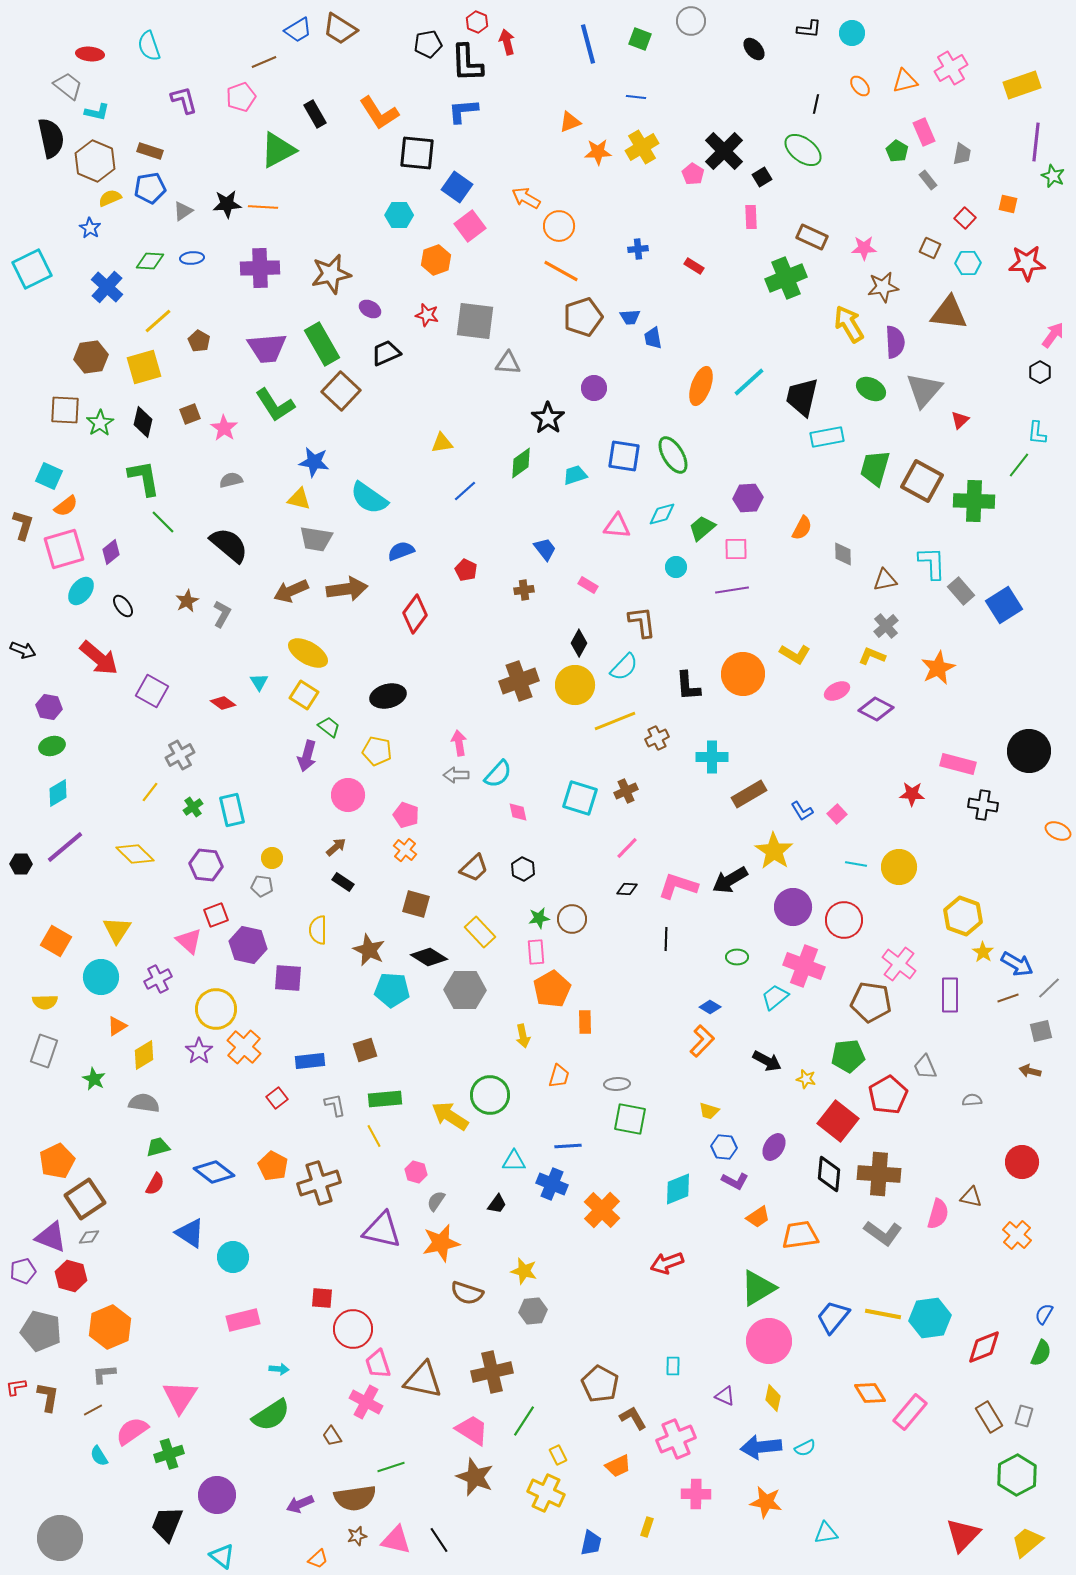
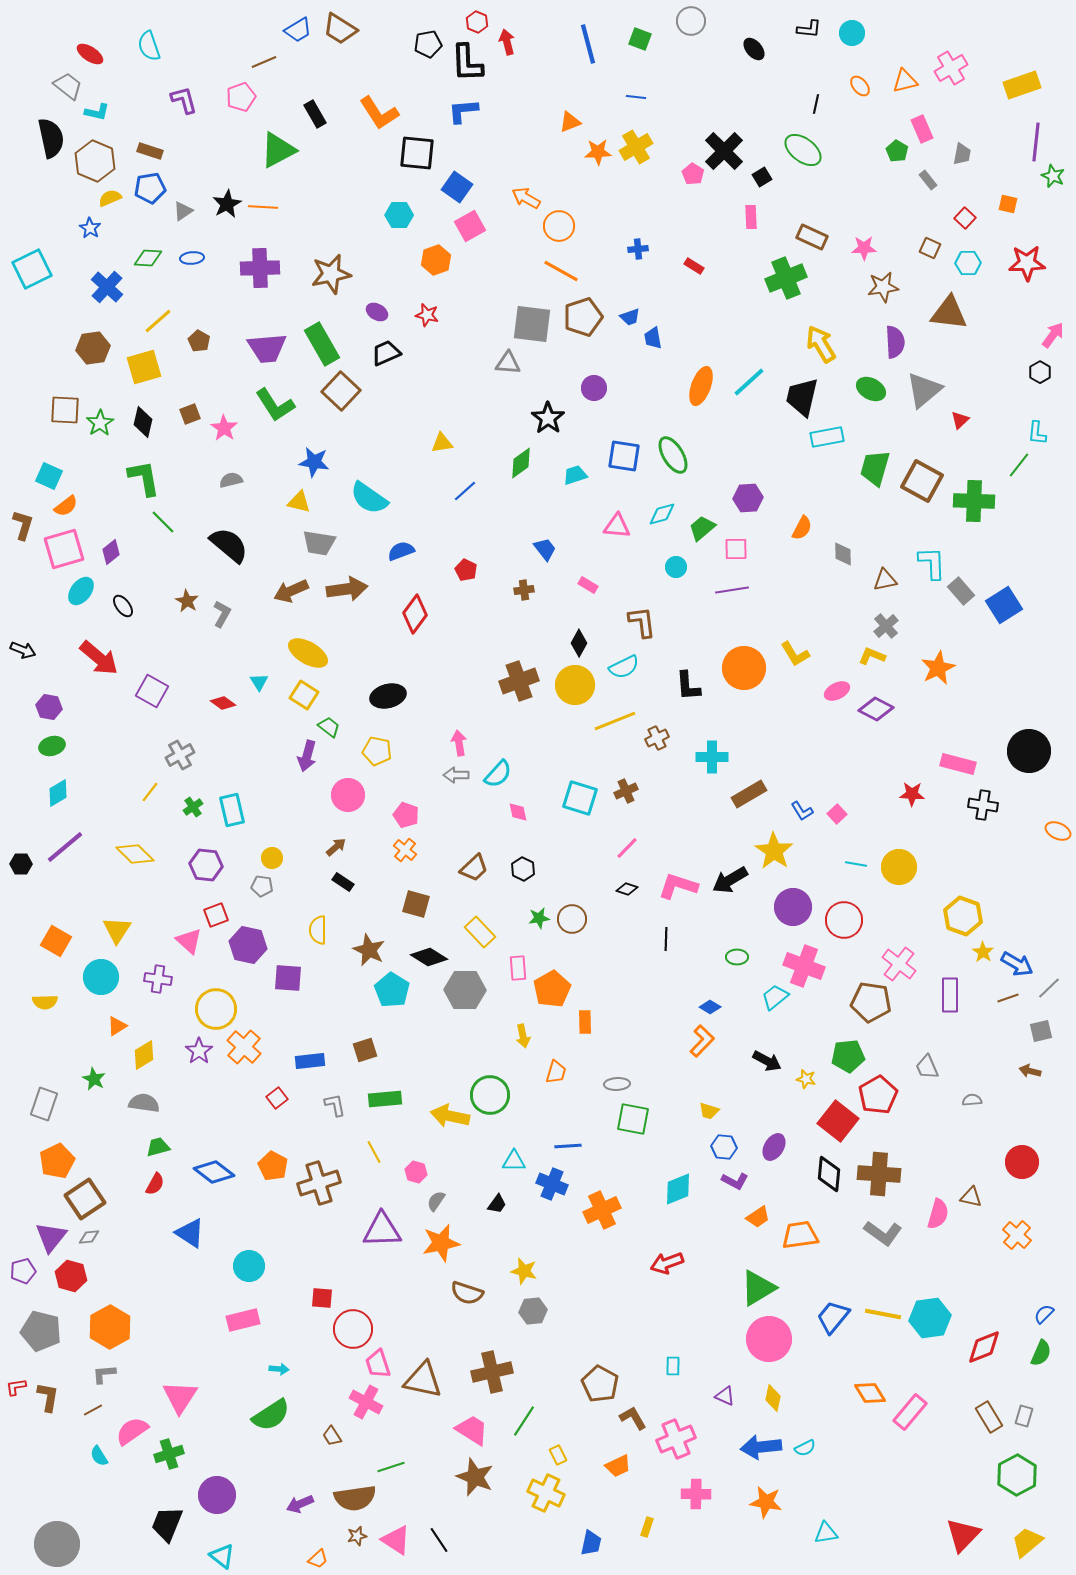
red ellipse at (90, 54): rotated 28 degrees clockwise
pink rectangle at (924, 132): moved 2 px left, 3 px up
yellow cross at (642, 147): moved 6 px left
black star at (227, 204): rotated 24 degrees counterclockwise
pink square at (470, 226): rotated 8 degrees clockwise
green diamond at (150, 261): moved 2 px left, 3 px up
purple ellipse at (370, 309): moved 7 px right, 3 px down
blue trapezoid at (630, 317): rotated 15 degrees counterclockwise
gray square at (475, 321): moved 57 px right, 3 px down
yellow arrow at (849, 324): moved 28 px left, 20 px down
brown hexagon at (91, 357): moved 2 px right, 9 px up
gray triangle at (924, 390): rotated 9 degrees clockwise
yellow triangle at (299, 499): moved 3 px down
gray trapezoid at (316, 539): moved 3 px right, 4 px down
brown star at (187, 601): rotated 15 degrees counterclockwise
yellow L-shape at (795, 654): rotated 28 degrees clockwise
cyan semicircle at (624, 667): rotated 20 degrees clockwise
orange circle at (743, 674): moved 1 px right, 6 px up
black diamond at (627, 889): rotated 15 degrees clockwise
pink rectangle at (536, 952): moved 18 px left, 16 px down
purple cross at (158, 979): rotated 36 degrees clockwise
cyan pentagon at (392, 990): rotated 28 degrees clockwise
gray rectangle at (44, 1051): moved 53 px down
gray trapezoid at (925, 1067): moved 2 px right
orange trapezoid at (559, 1076): moved 3 px left, 4 px up
red pentagon at (888, 1095): moved 10 px left
yellow arrow at (450, 1116): rotated 21 degrees counterclockwise
green square at (630, 1119): moved 3 px right
yellow line at (374, 1136): moved 16 px down
orange cross at (602, 1210): rotated 21 degrees clockwise
purple triangle at (382, 1230): rotated 15 degrees counterclockwise
purple triangle at (51, 1237): rotated 48 degrees clockwise
cyan circle at (233, 1257): moved 16 px right, 9 px down
blue semicircle at (1044, 1314): rotated 15 degrees clockwise
orange hexagon at (110, 1327): rotated 6 degrees counterclockwise
pink circle at (769, 1341): moved 2 px up
gray circle at (60, 1538): moved 3 px left, 6 px down
pink triangle at (396, 1540): rotated 20 degrees clockwise
